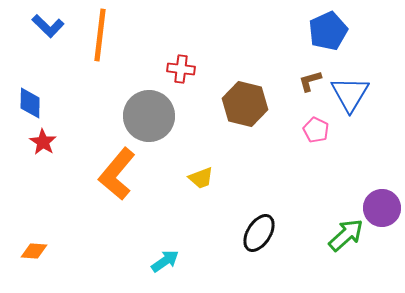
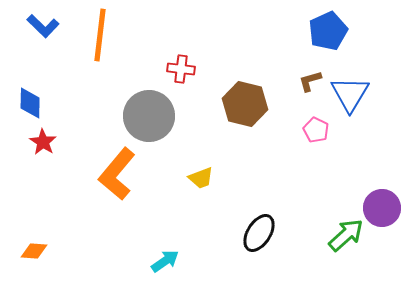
blue L-shape: moved 5 px left
